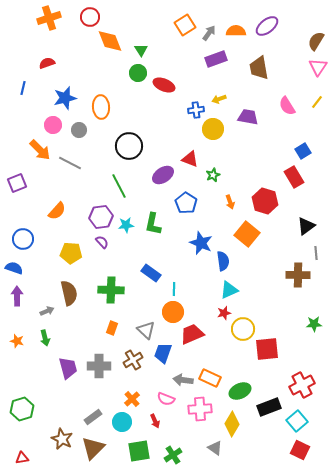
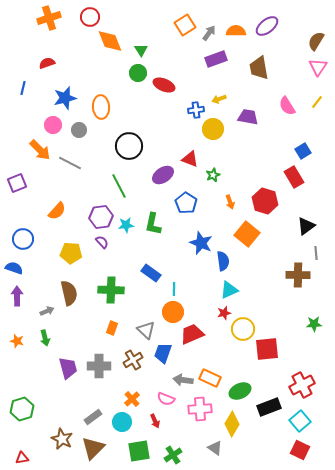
cyan square at (297, 421): moved 3 px right
